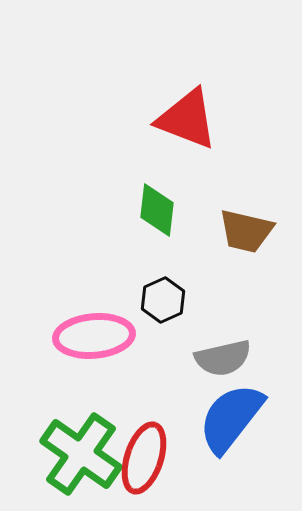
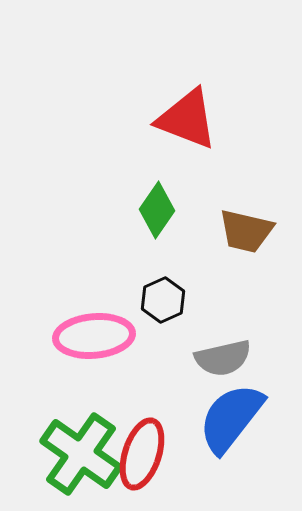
green diamond: rotated 28 degrees clockwise
red ellipse: moved 2 px left, 4 px up
